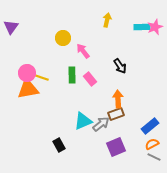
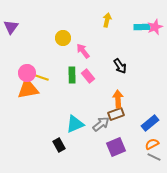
pink rectangle: moved 2 px left, 3 px up
cyan triangle: moved 8 px left, 3 px down
blue rectangle: moved 3 px up
